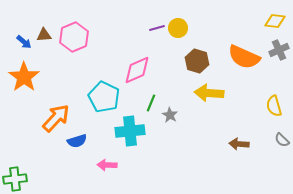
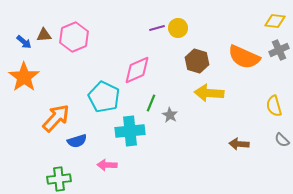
green cross: moved 44 px right
